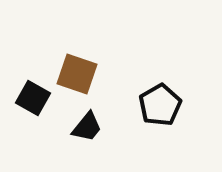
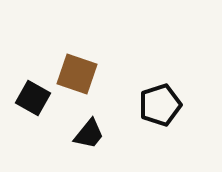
black pentagon: rotated 12 degrees clockwise
black trapezoid: moved 2 px right, 7 px down
